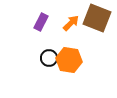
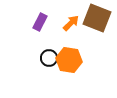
purple rectangle: moved 1 px left
